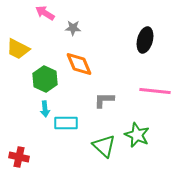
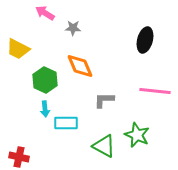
orange diamond: moved 1 px right, 2 px down
green hexagon: moved 1 px down
green triangle: rotated 15 degrees counterclockwise
